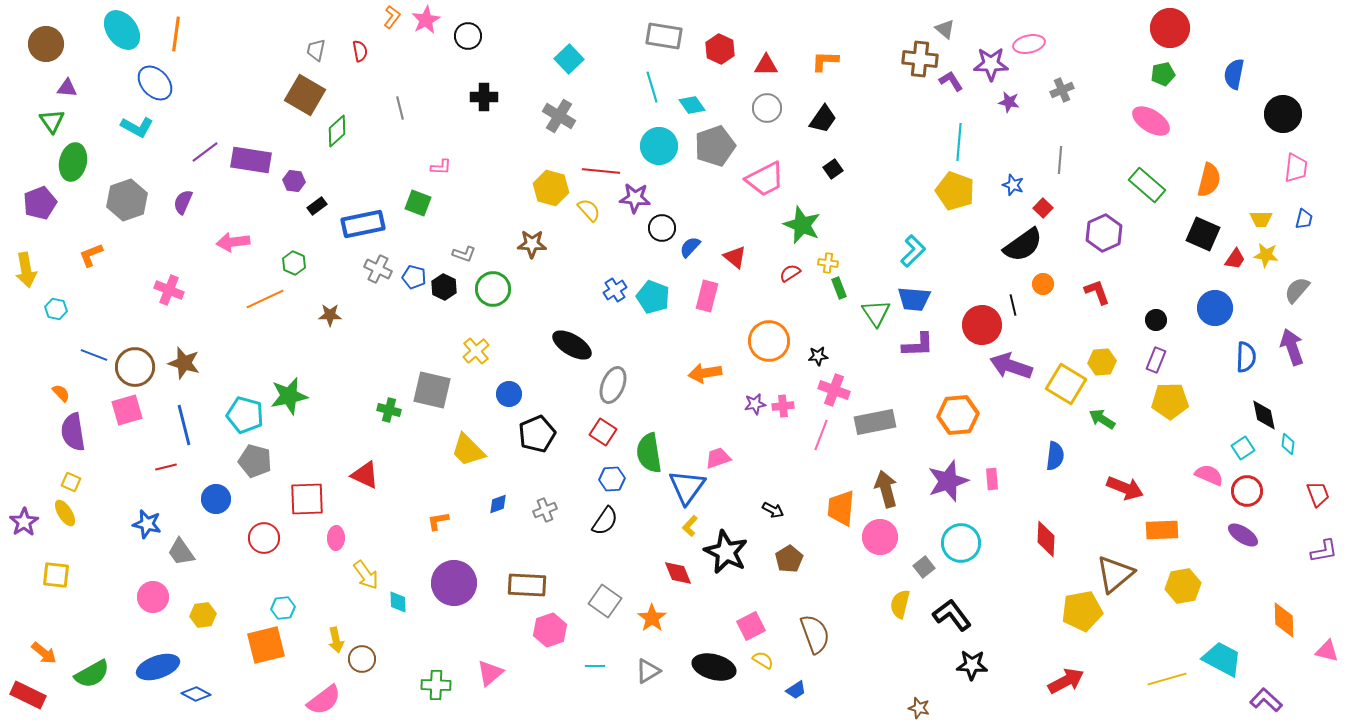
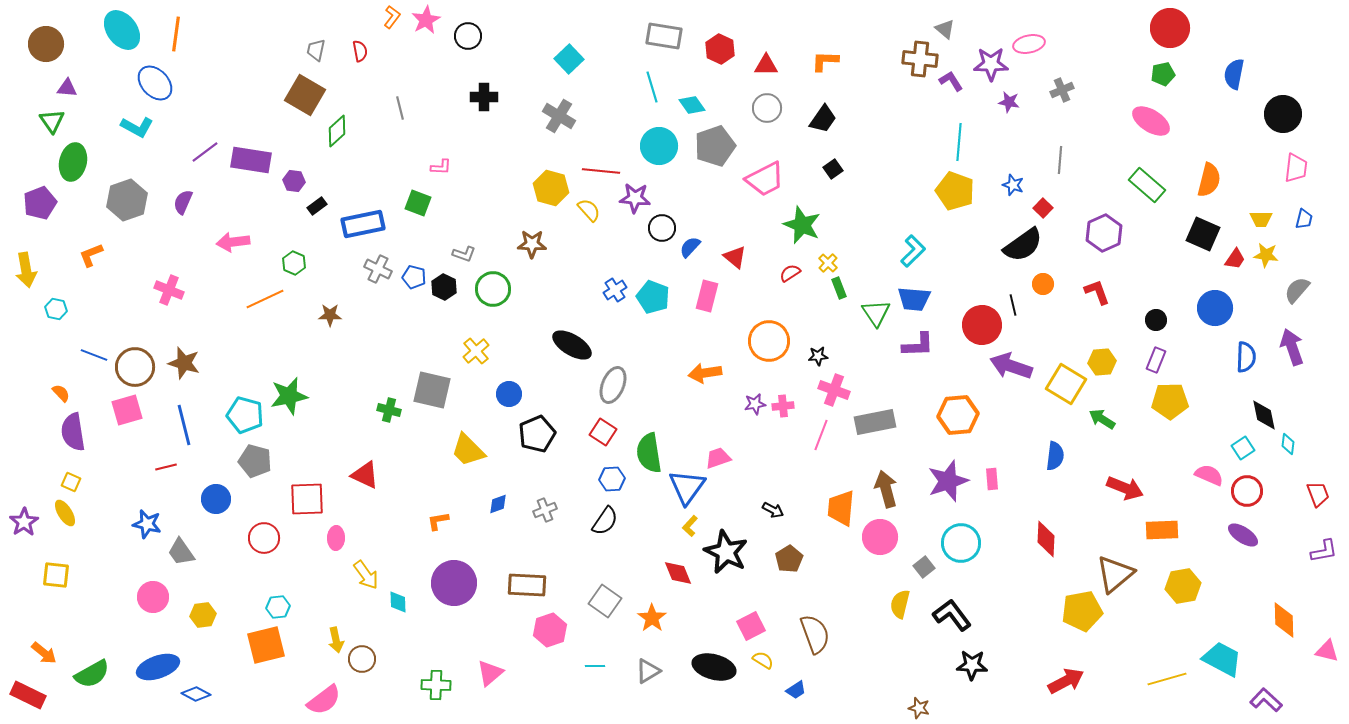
yellow cross at (828, 263): rotated 36 degrees clockwise
cyan hexagon at (283, 608): moved 5 px left, 1 px up
